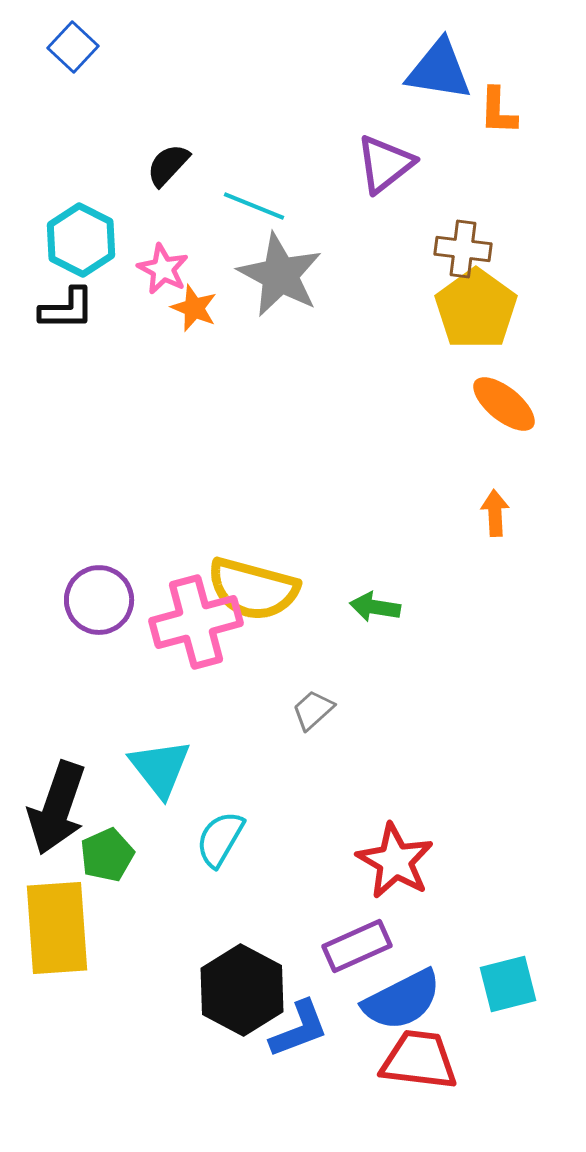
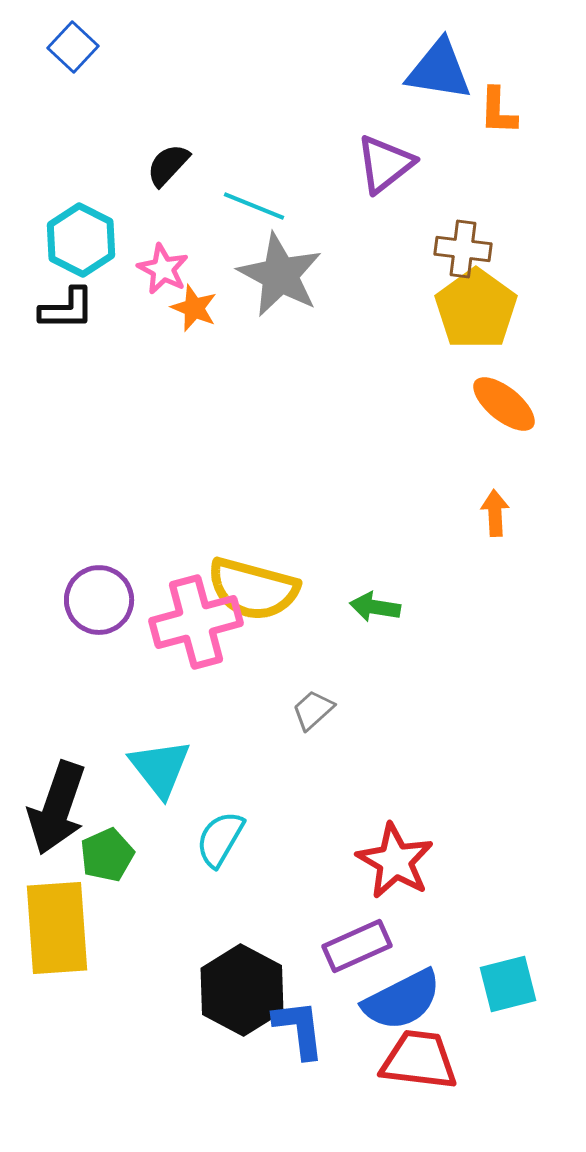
blue L-shape: rotated 76 degrees counterclockwise
